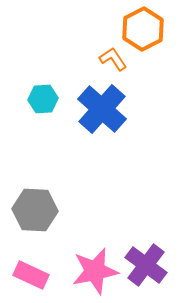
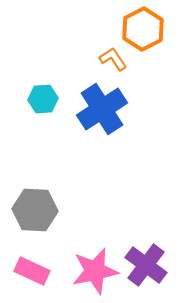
blue cross: rotated 15 degrees clockwise
pink rectangle: moved 1 px right, 4 px up
